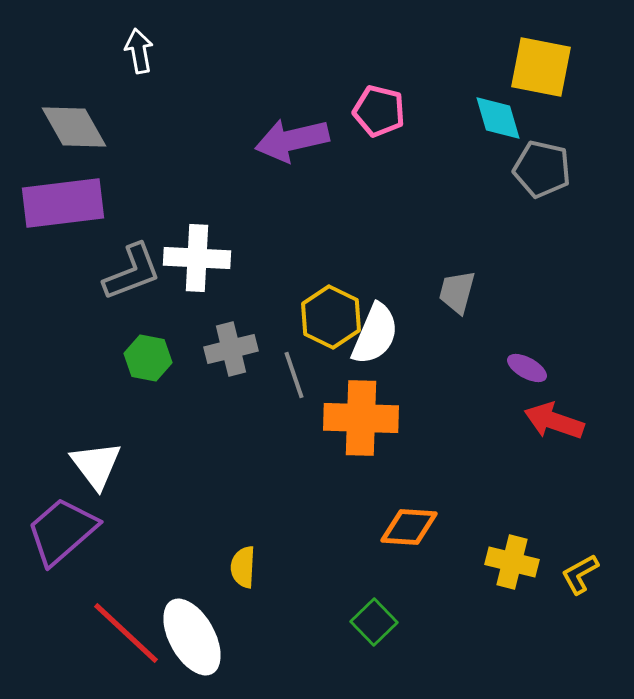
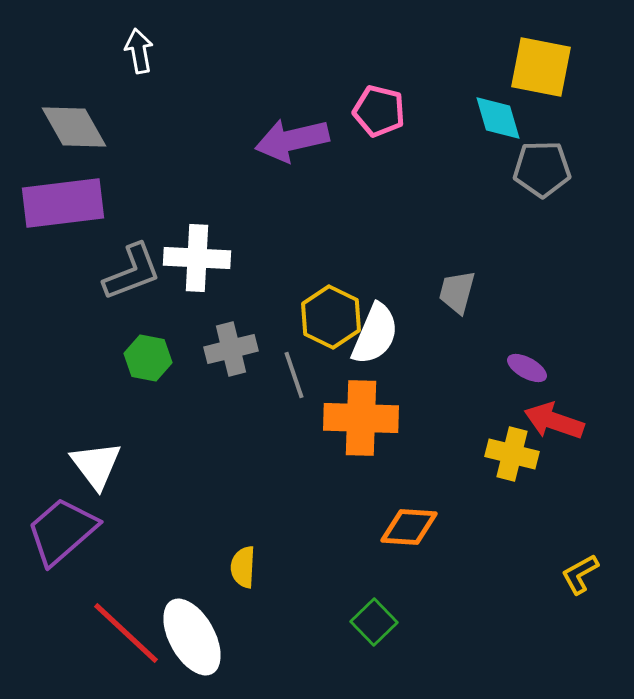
gray pentagon: rotated 14 degrees counterclockwise
yellow cross: moved 108 px up
